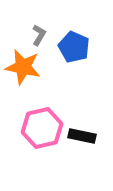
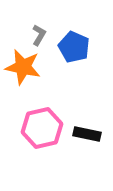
black rectangle: moved 5 px right, 2 px up
